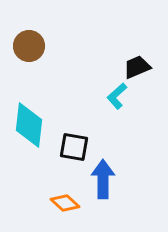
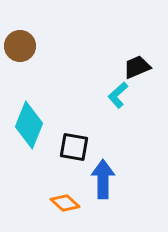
brown circle: moved 9 px left
cyan L-shape: moved 1 px right, 1 px up
cyan diamond: rotated 15 degrees clockwise
